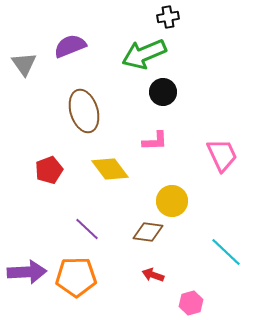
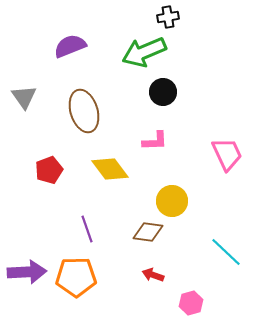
green arrow: moved 2 px up
gray triangle: moved 33 px down
pink trapezoid: moved 5 px right, 1 px up
purple line: rotated 28 degrees clockwise
